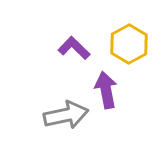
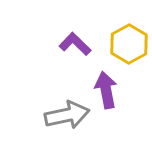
purple L-shape: moved 1 px right, 4 px up
gray arrow: moved 1 px right
